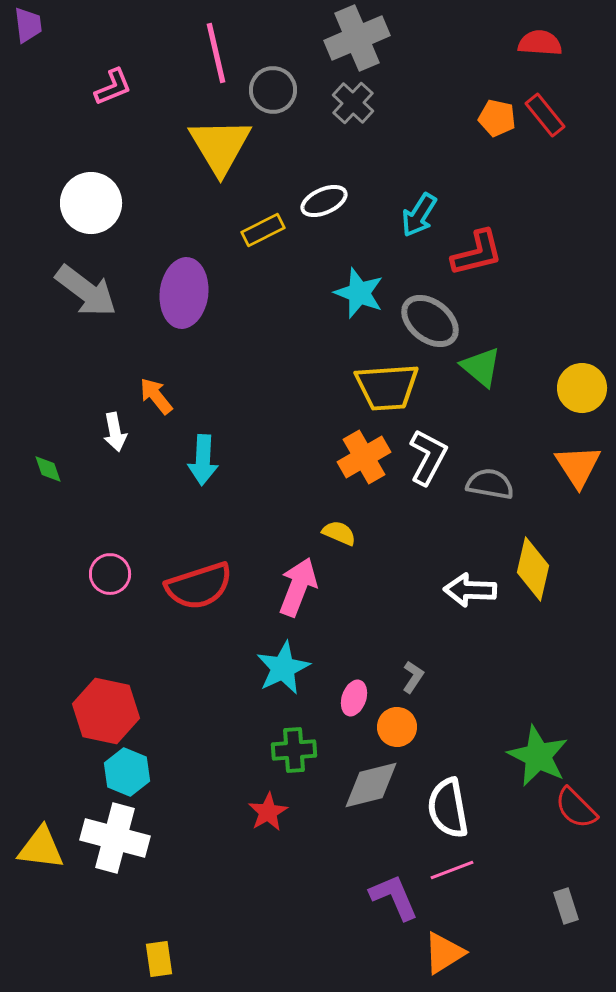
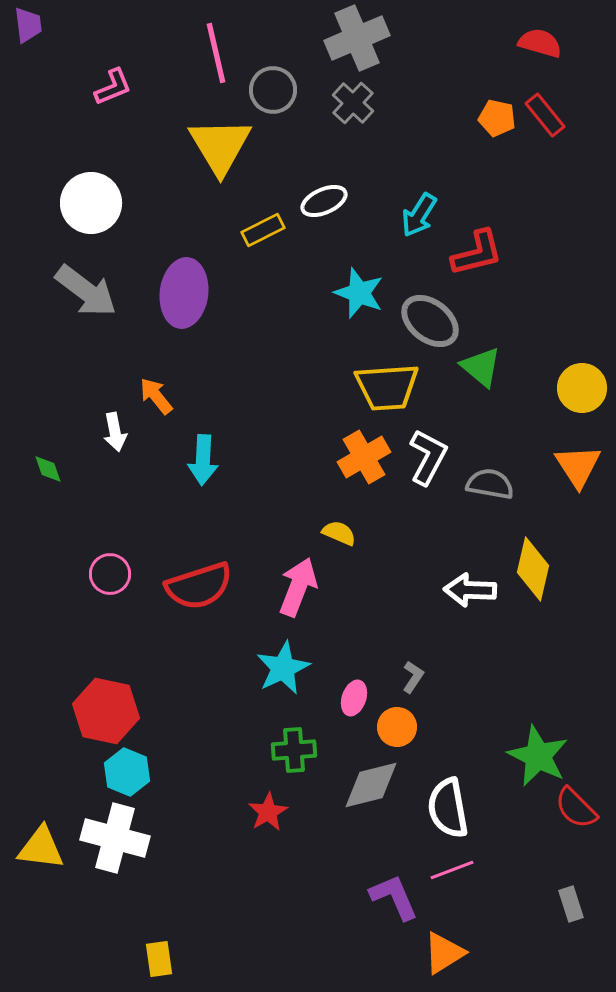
red semicircle at (540, 43): rotated 12 degrees clockwise
gray rectangle at (566, 906): moved 5 px right, 2 px up
